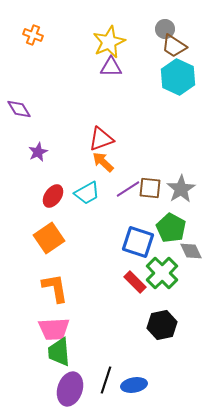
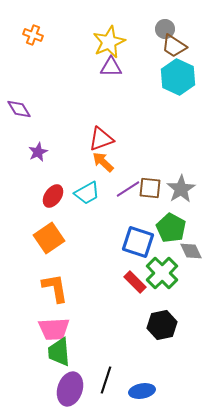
blue ellipse: moved 8 px right, 6 px down
